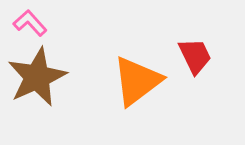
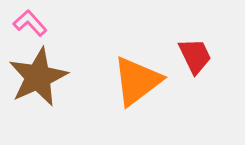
brown star: moved 1 px right
